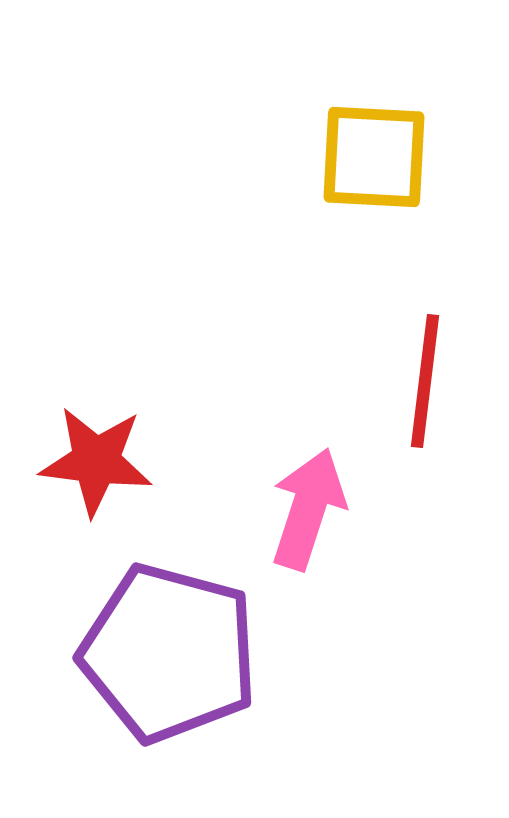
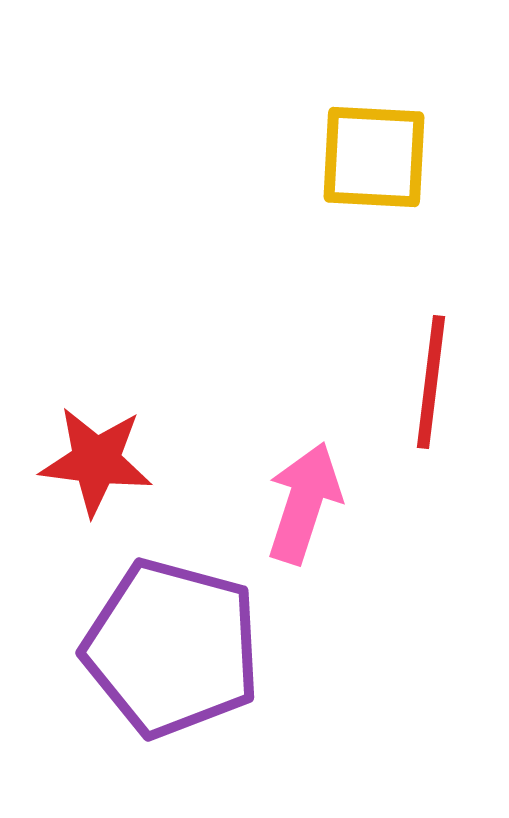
red line: moved 6 px right, 1 px down
pink arrow: moved 4 px left, 6 px up
purple pentagon: moved 3 px right, 5 px up
